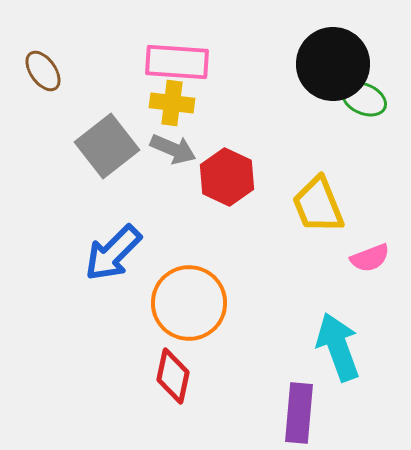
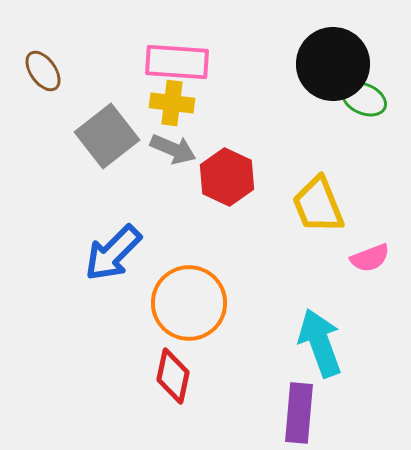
gray square: moved 10 px up
cyan arrow: moved 18 px left, 4 px up
